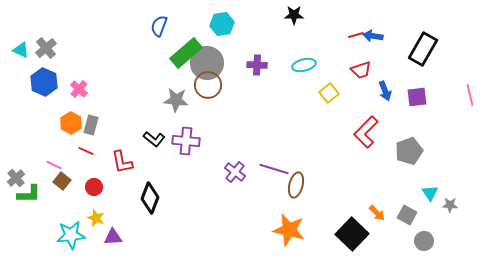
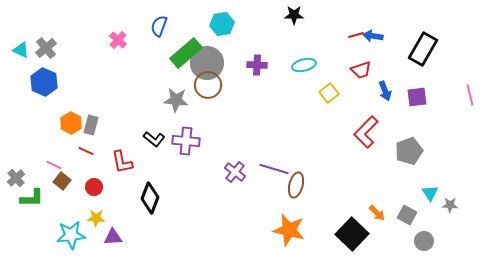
pink cross at (79, 89): moved 39 px right, 49 px up
green L-shape at (29, 194): moved 3 px right, 4 px down
yellow star at (96, 218): rotated 18 degrees counterclockwise
